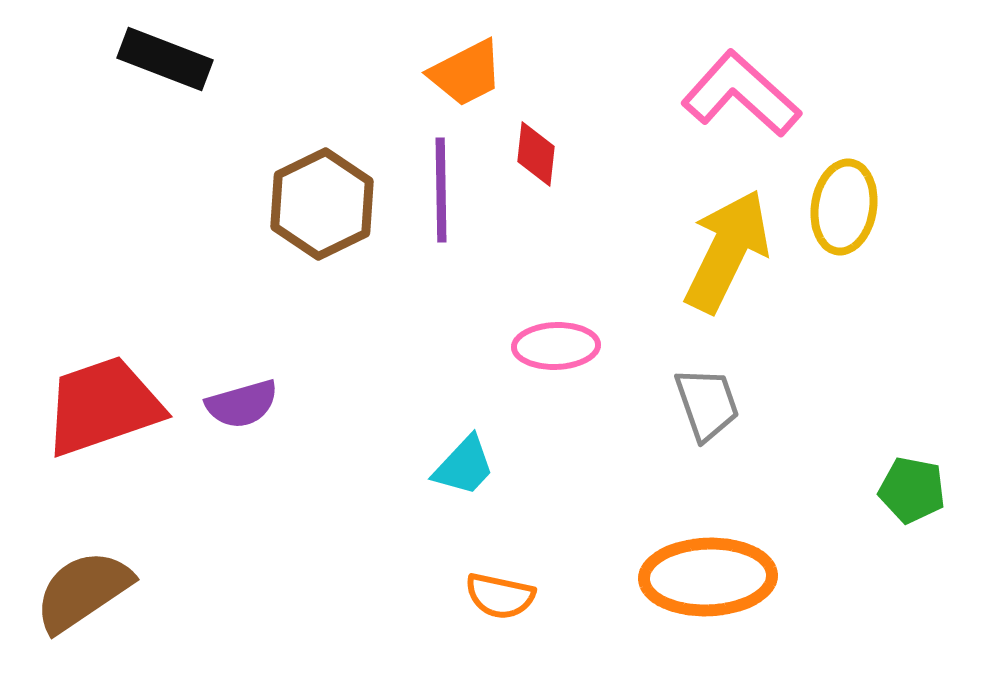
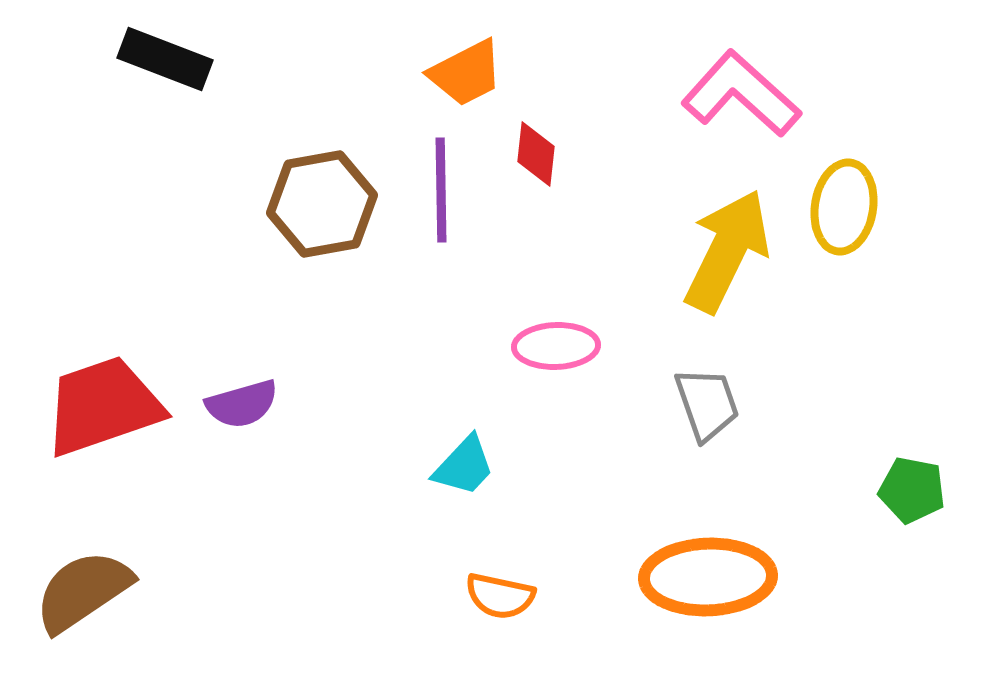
brown hexagon: rotated 16 degrees clockwise
